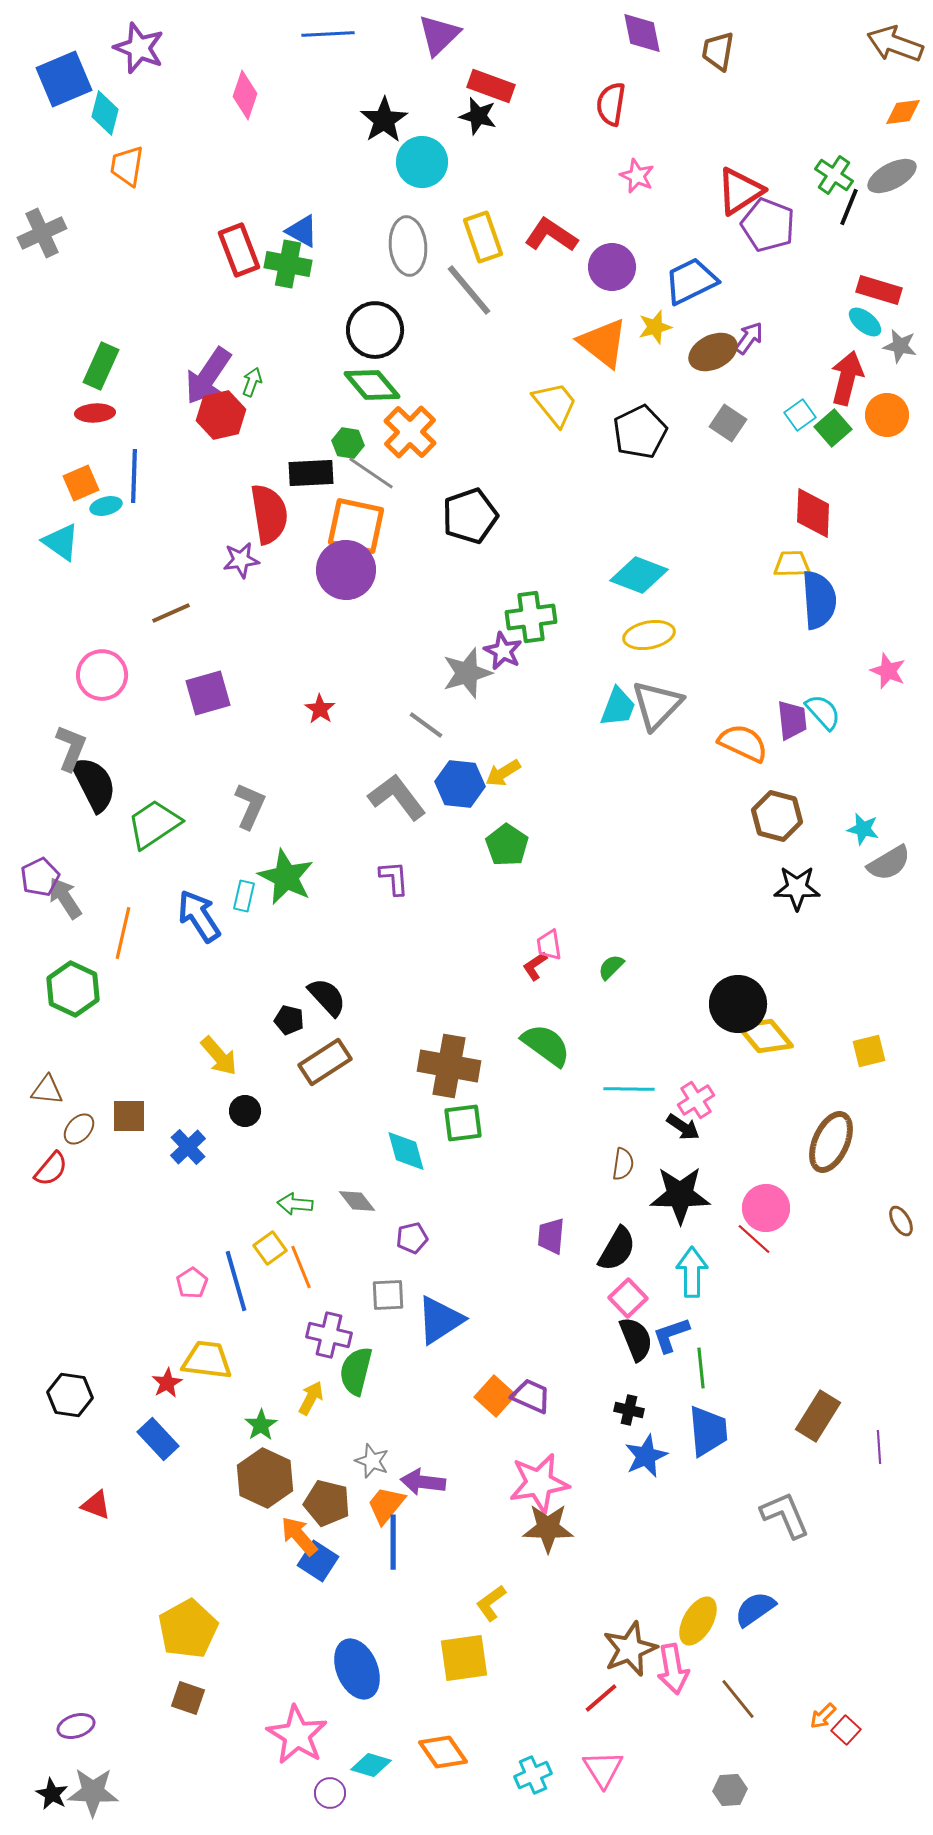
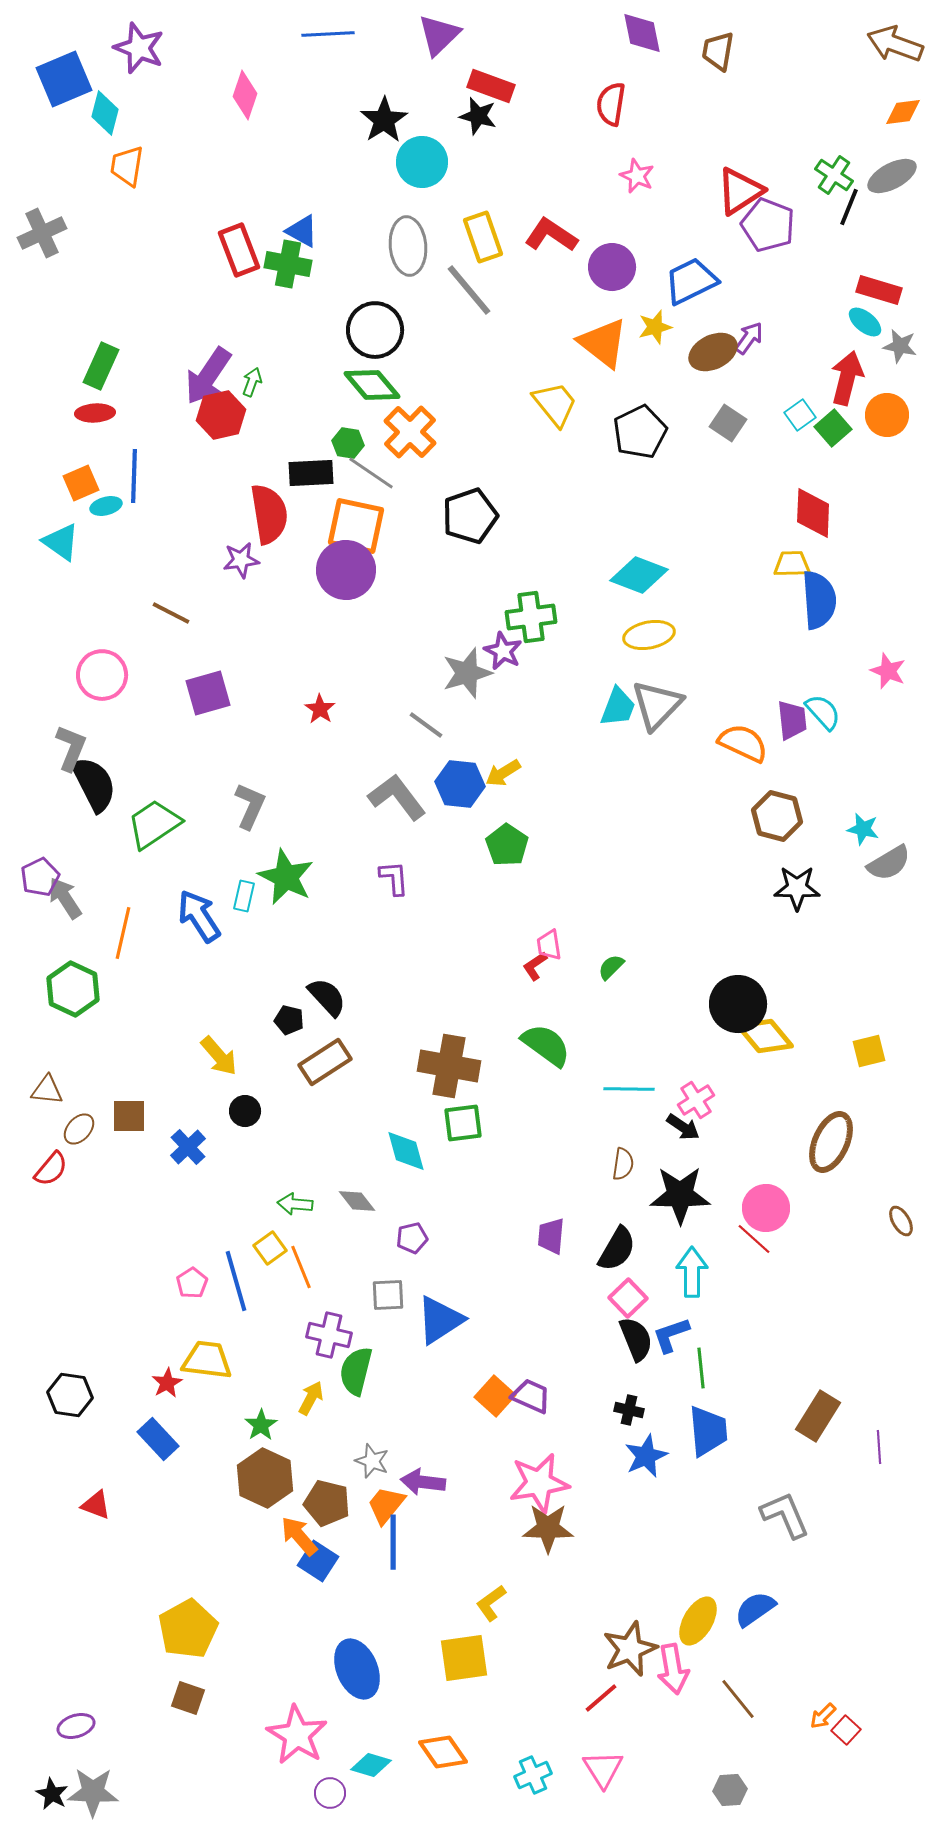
brown line at (171, 613): rotated 51 degrees clockwise
